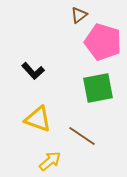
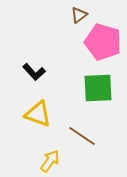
black L-shape: moved 1 px right, 1 px down
green square: rotated 8 degrees clockwise
yellow triangle: moved 5 px up
yellow arrow: rotated 15 degrees counterclockwise
